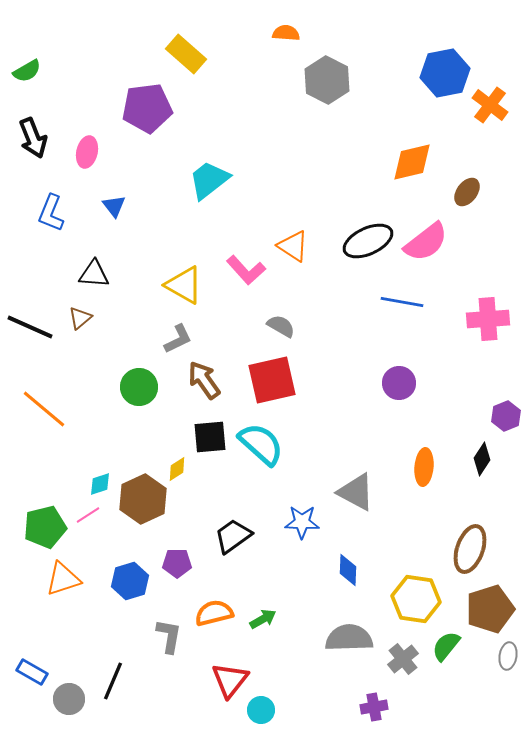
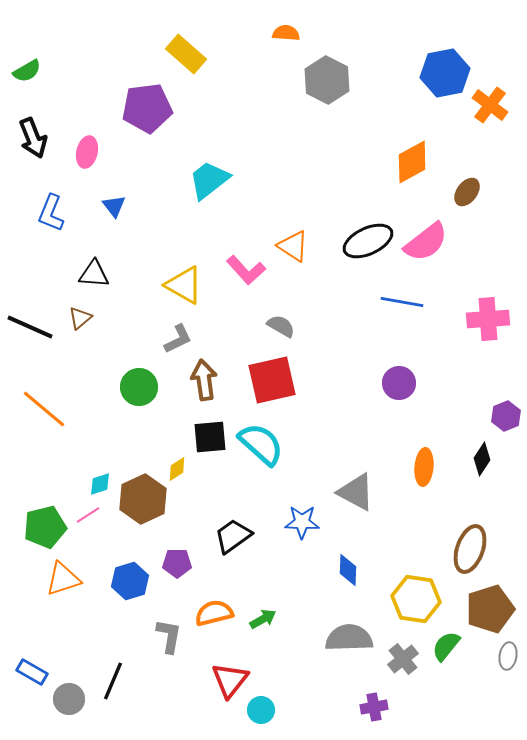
orange diamond at (412, 162): rotated 15 degrees counterclockwise
brown arrow at (204, 380): rotated 27 degrees clockwise
